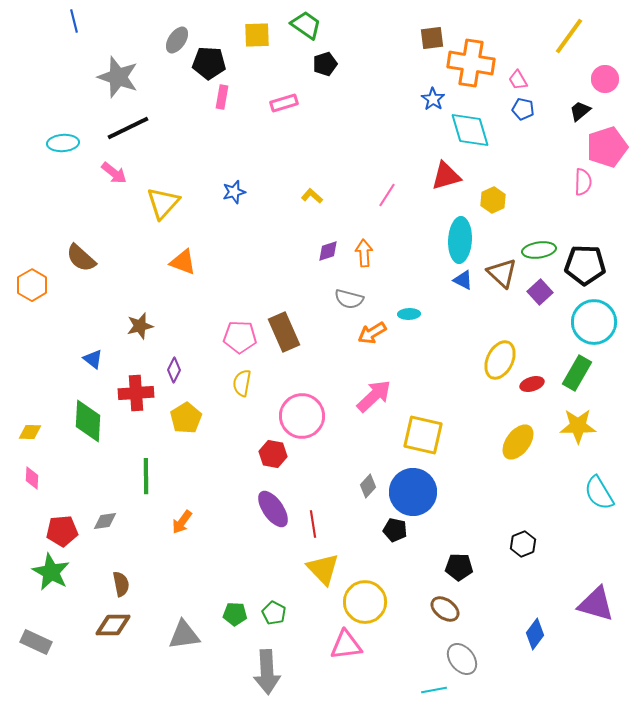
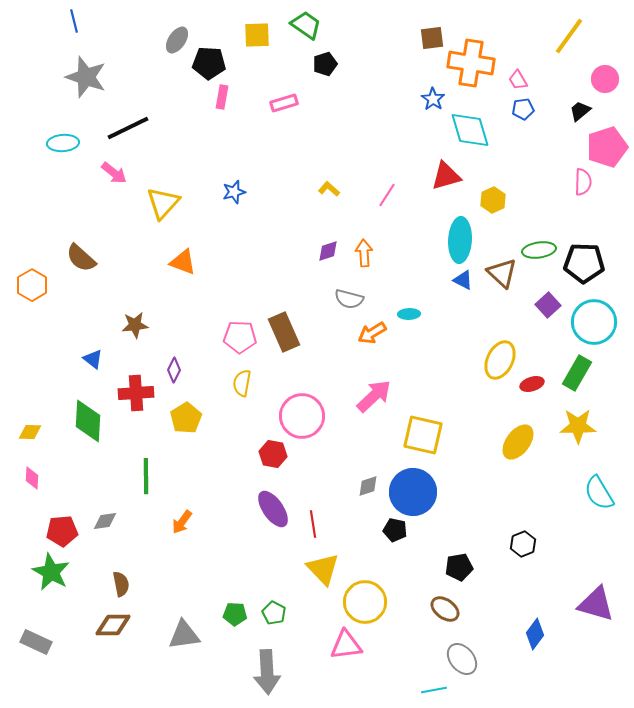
gray star at (118, 77): moved 32 px left
blue pentagon at (523, 109): rotated 20 degrees counterclockwise
yellow L-shape at (312, 196): moved 17 px right, 7 px up
black pentagon at (585, 265): moved 1 px left, 2 px up
purple square at (540, 292): moved 8 px right, 13 px down
brown star at (140, 326): moved 5 px left, 1 px up; rotated 8 degrees clockwise
gray diamond at (368, 486): rotated 30 degrees clockwise
black pentagon at (459, 567): rotated 12 degrees counterclockwise
